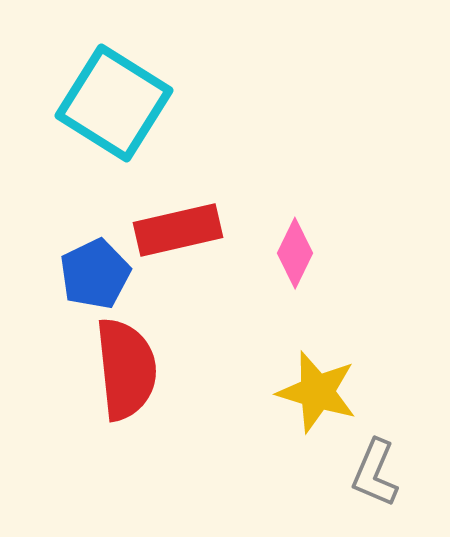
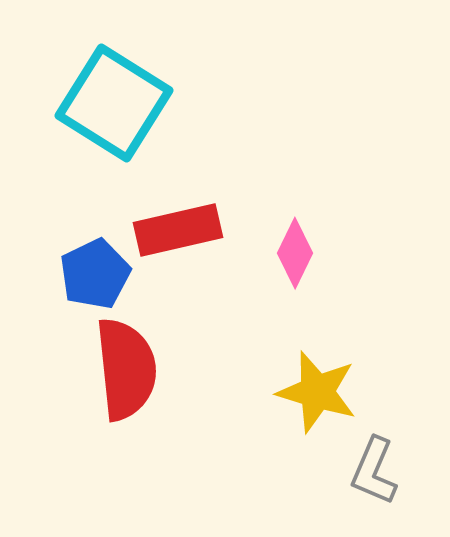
gray L-shape: moved 1 px left, 2 px up
